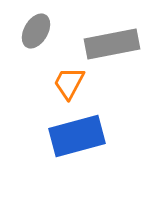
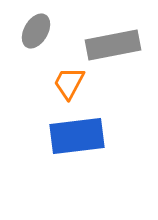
gray rectangle: moved 1 px right, 1 px down
blue rectangle: rotated 8 degrees clockwise
